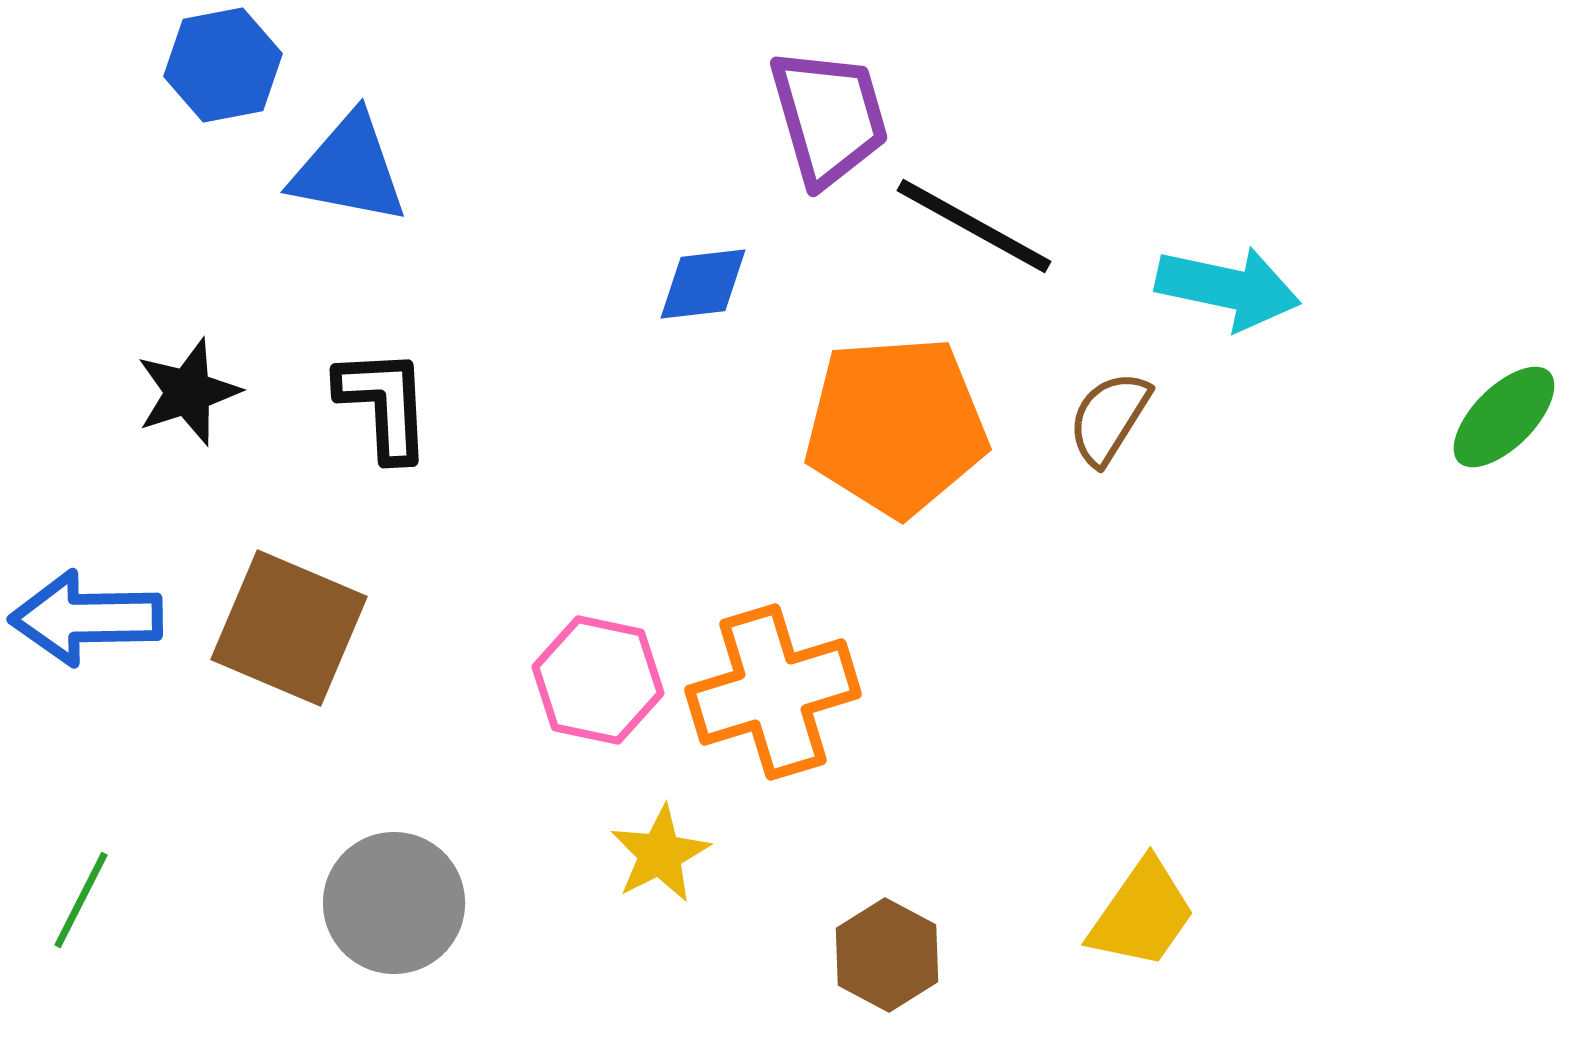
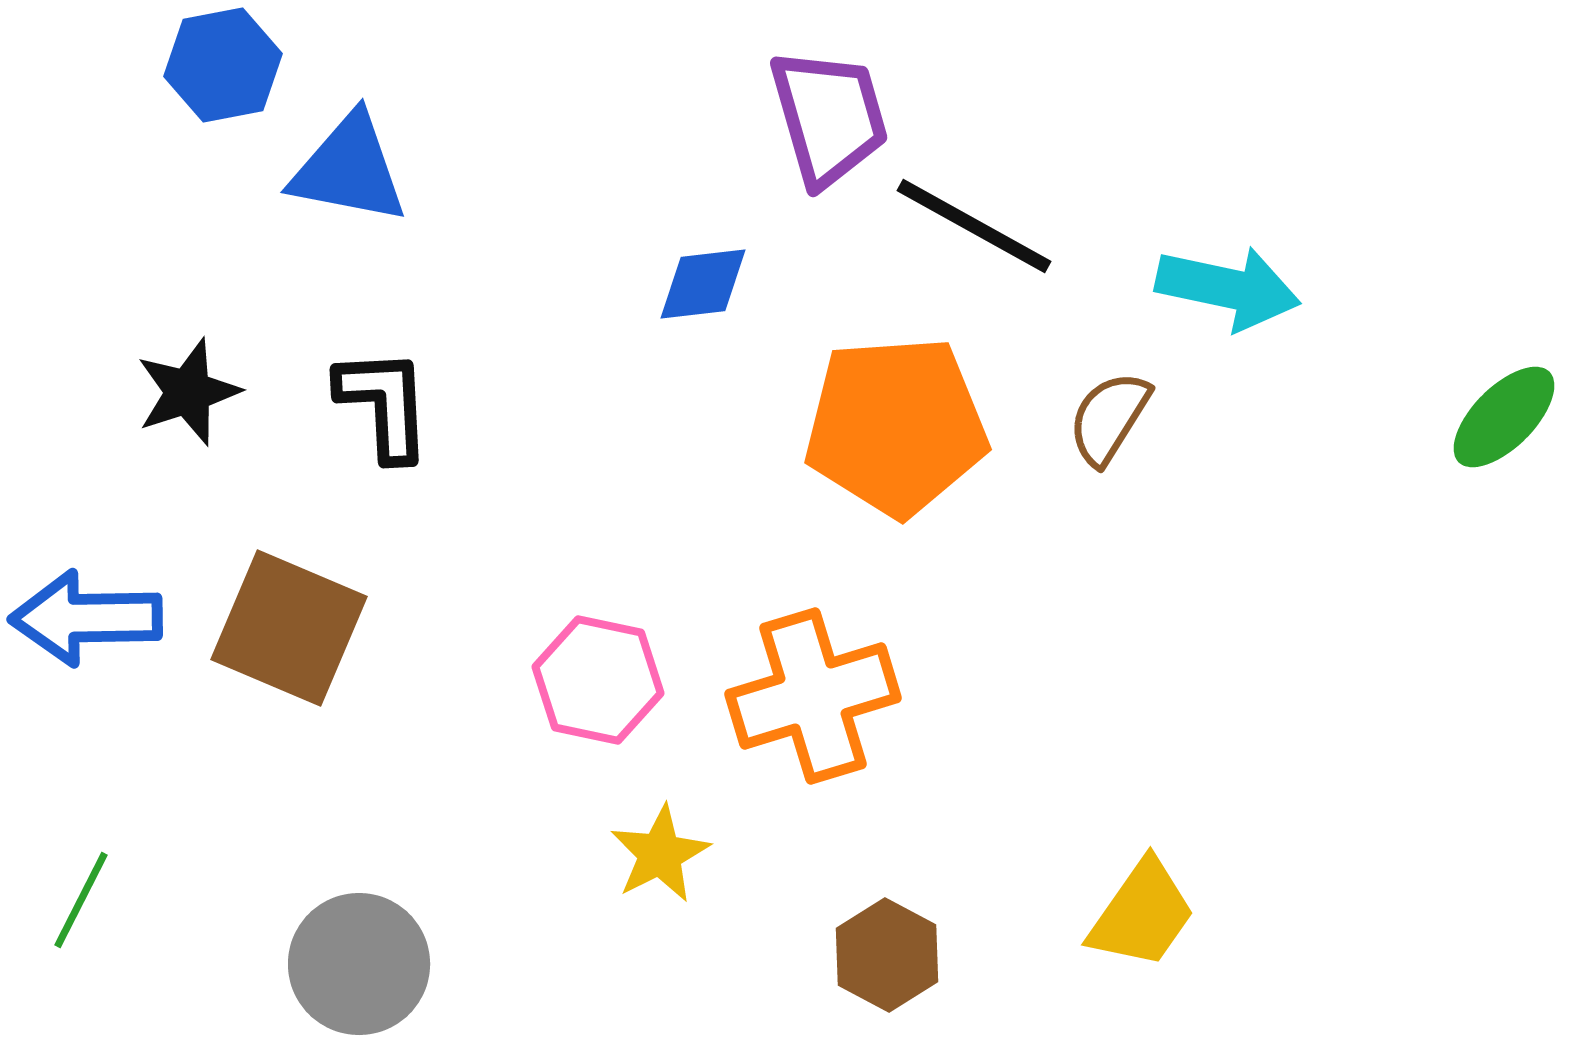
orange cross: moved 40 px right, 4 px down
gray circle: moved 35 px left, 61 px down
